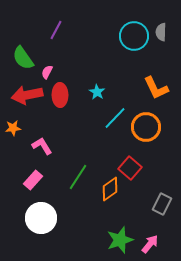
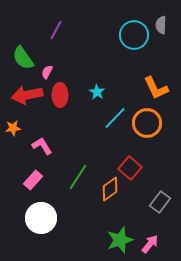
gray semicircle: moved 7 px up
cyan circle: moved 1 px up
orange circle: moved 1 px right, 4 px up
gray rectangle: moved 2 px left, 2 px up; rotated 10 degrees clockwise
